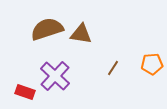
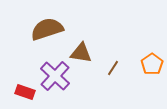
brown triangle: moved 19 px down
orange pentagon: rotated 30 degrees counterclockwise
